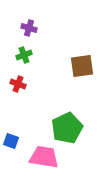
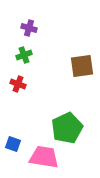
blue square: moved 2 px right, 3 px down
